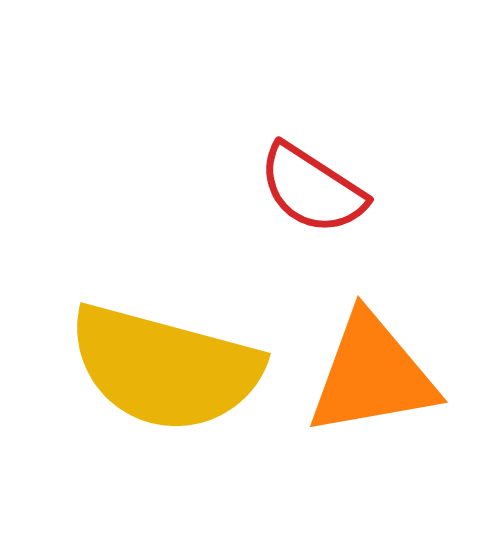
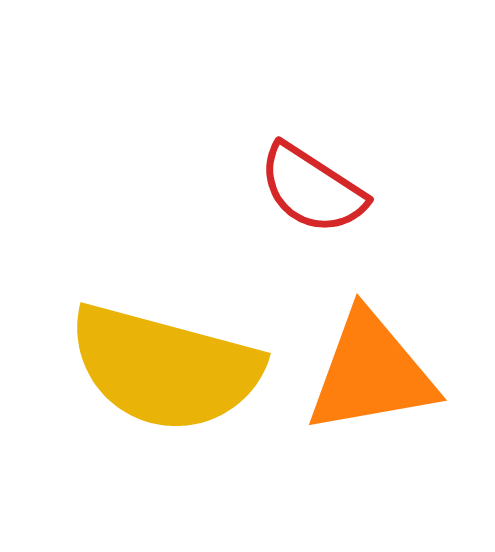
orange triangle: moved 1 px left, 2 px up
